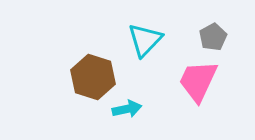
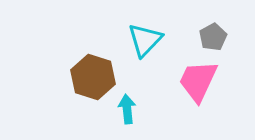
cyan arrow: rotated 84 degrees counterclockwise
